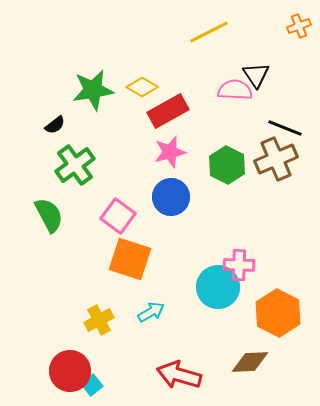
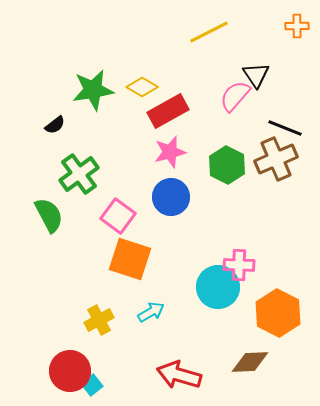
orange cross: moved 2 px left; rotated 20 degrees clockwise
pink semicircle: moved 6 px down; rotated 52 degrees counterclockwise
green cross: moved 4 px right, 9 px down
